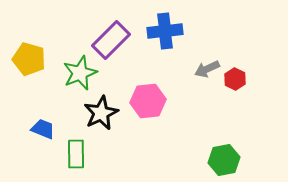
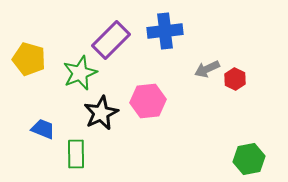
green hexagon: moved 25 px right, 1 px up
